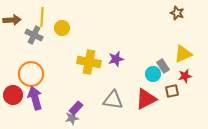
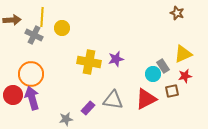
purple arrow: moved 3 px left
purple rectangle: moved 12 px right
gray star: moved 6 px left, 1 px down
